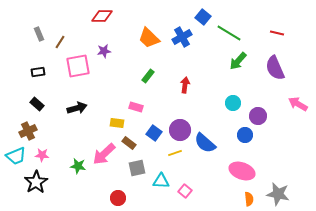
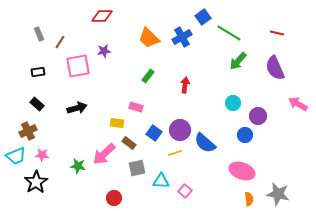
blue square at (203, 17): rotated 14 degrees clockwise
red circle at (118, 198): moved 4 px left
